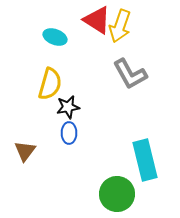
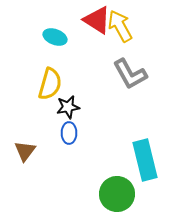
yellow arrow: rotated 132 degrees clockwise
